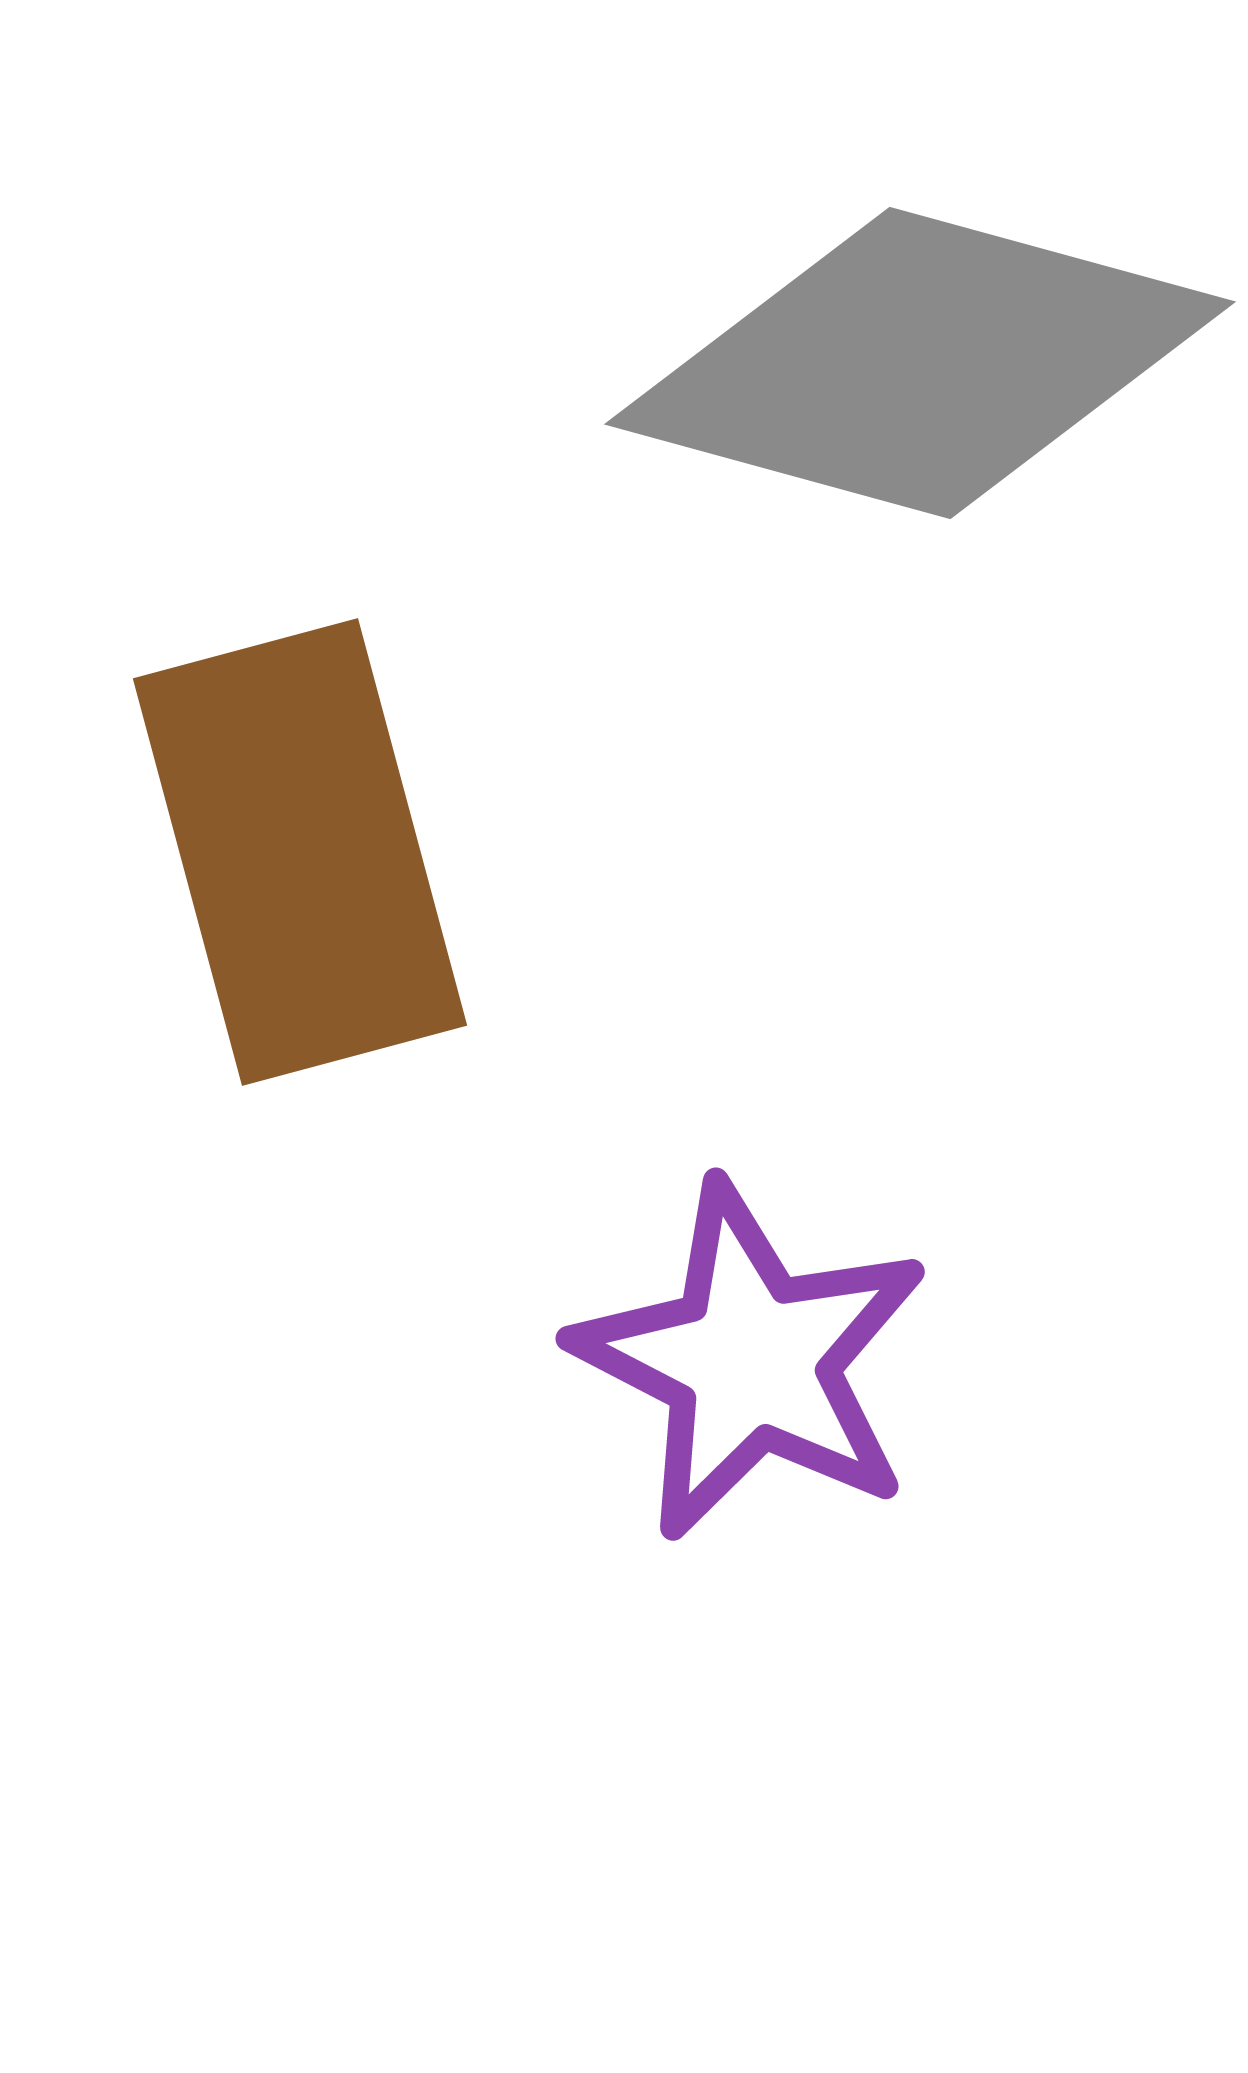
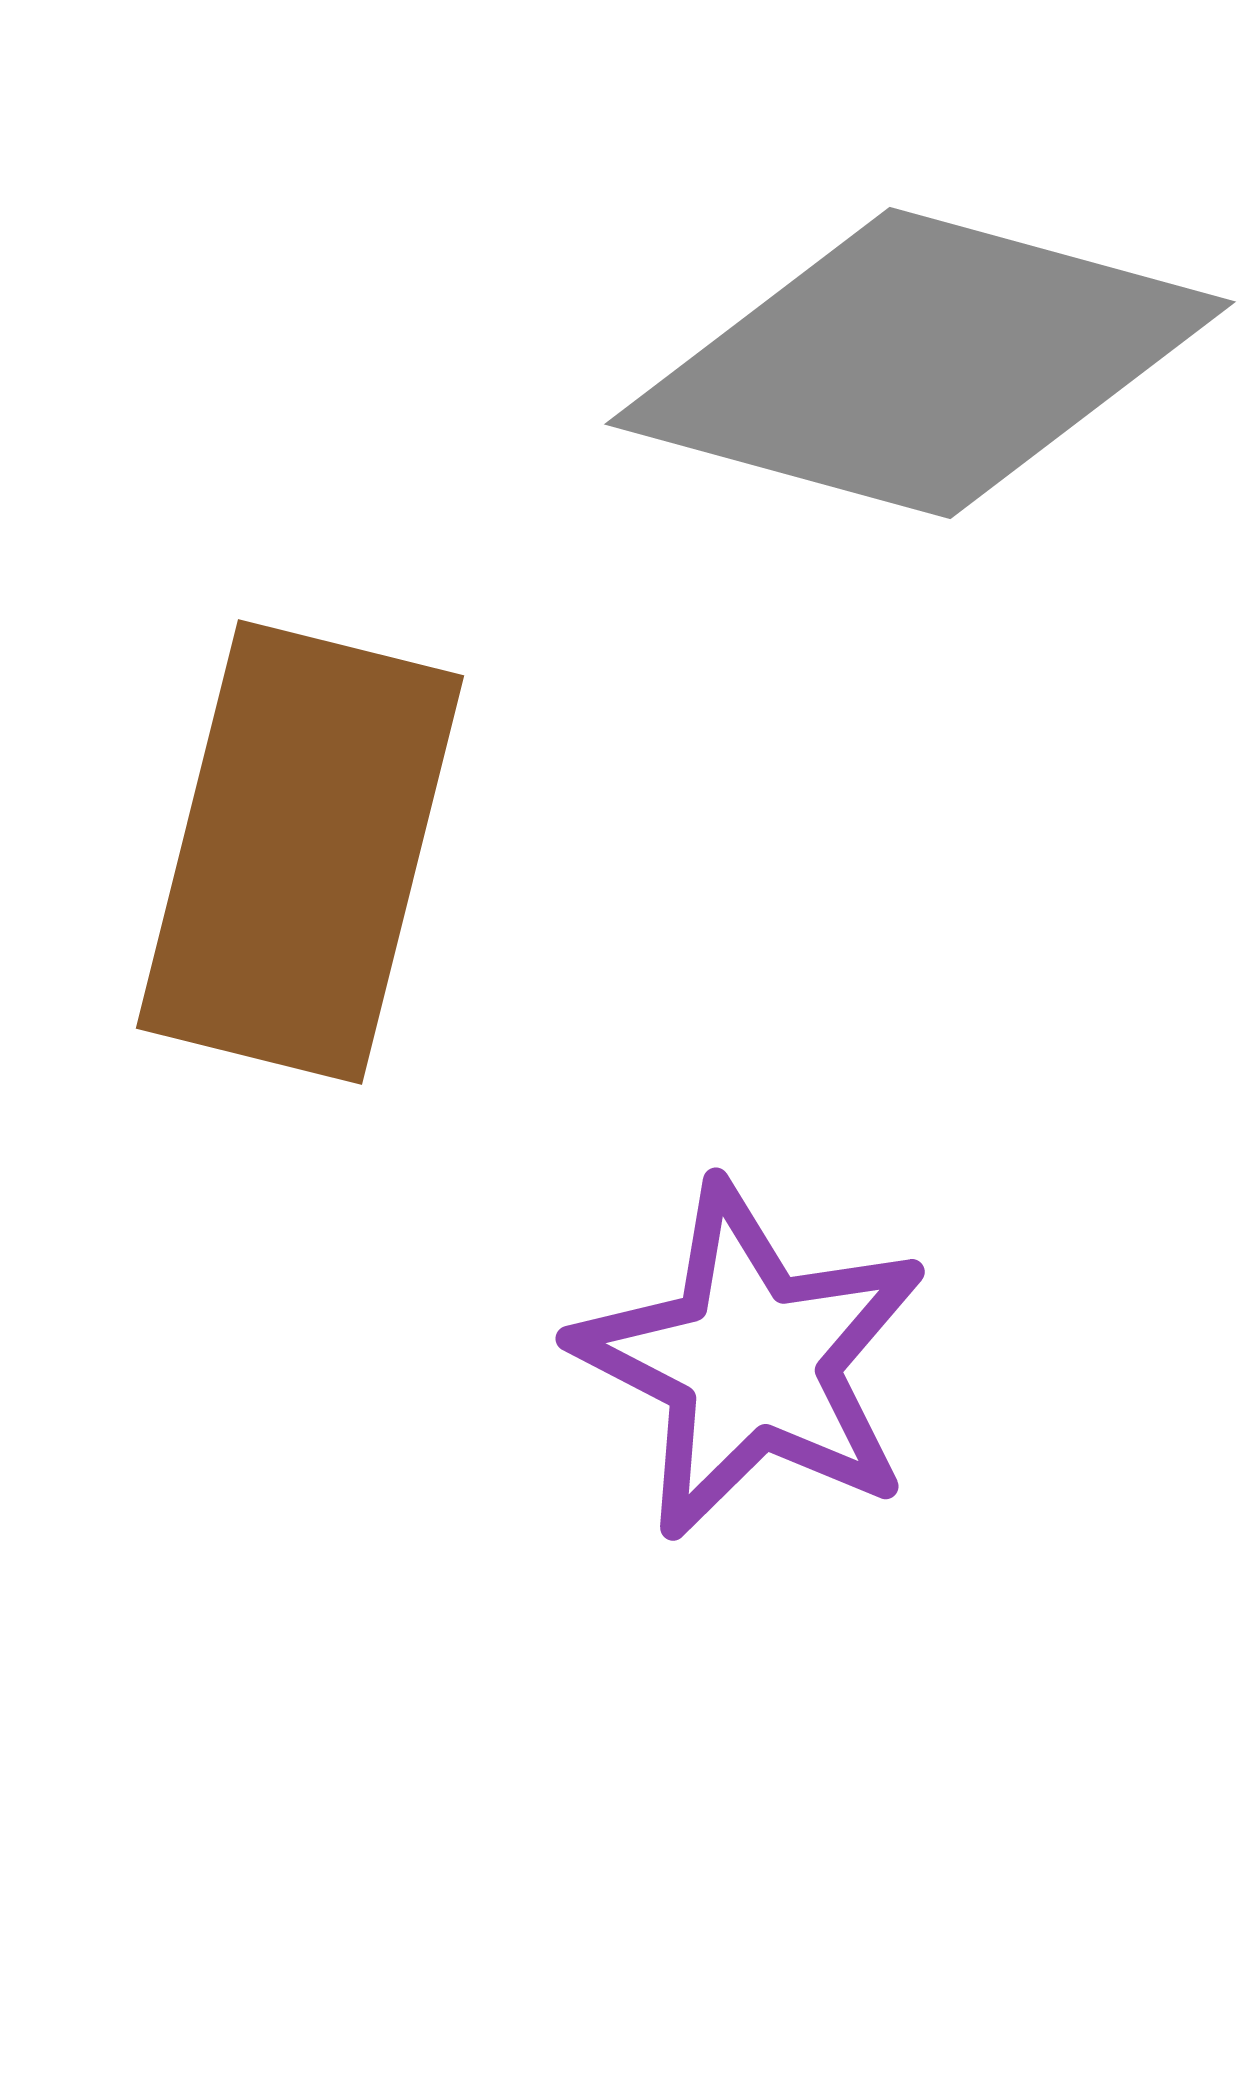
brown rectangle: rotated 29 degrees clockwise
